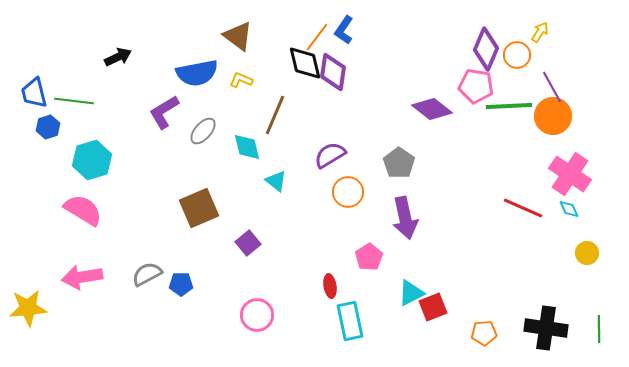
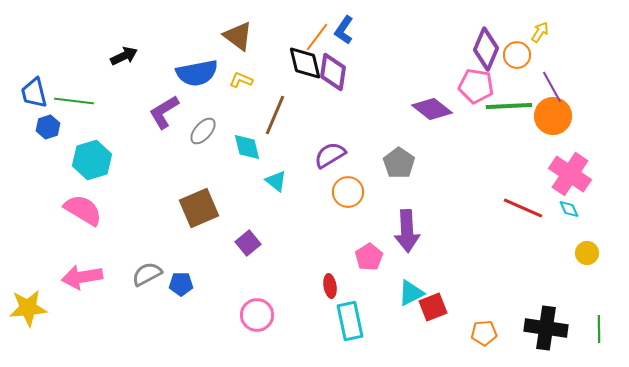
black arrow at (118, 57): moved 6 px right, 1 px up
purple arrow at (405, 218): moved 2 px right, 13 px down; rotated 9 degrees clockwise
